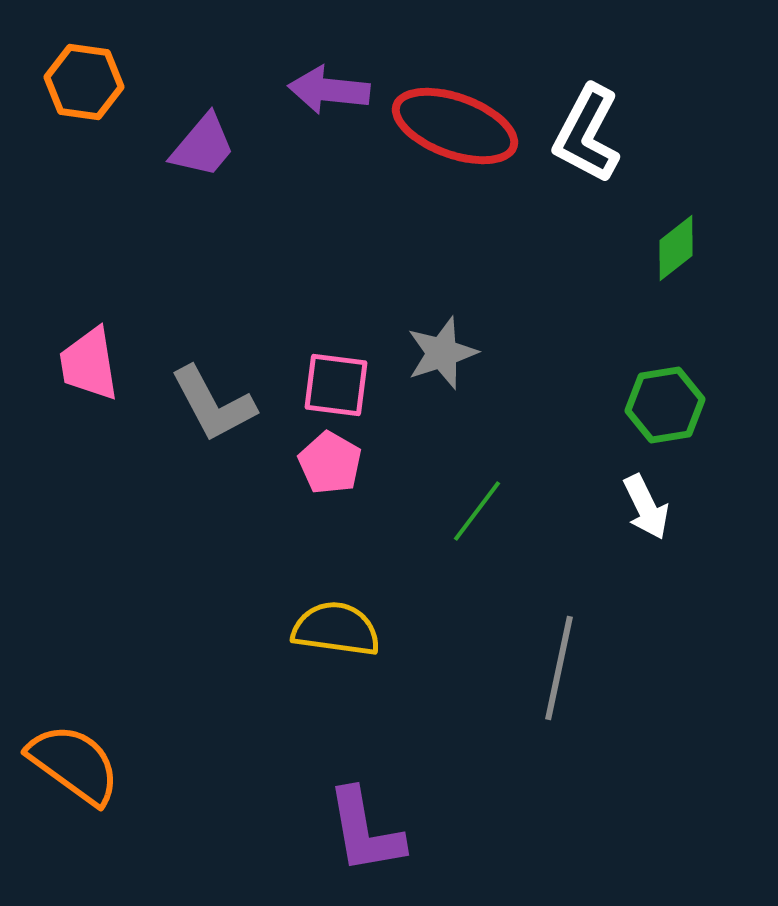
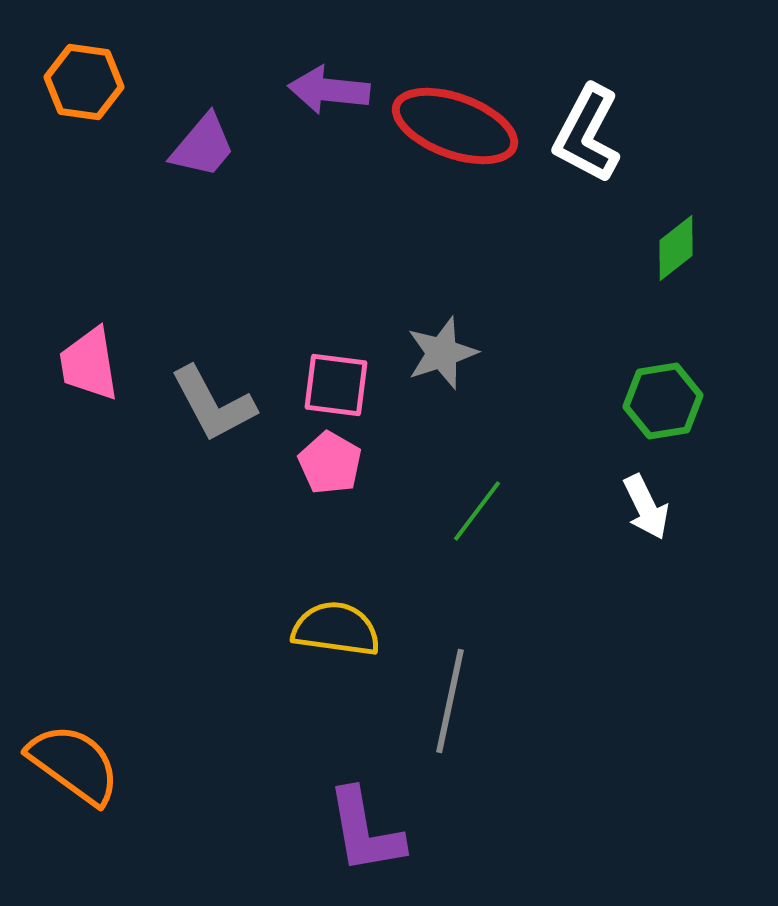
green hexagon: moved 2 px left, 4 px up
gray line: moved 109 px left, 33 px down
